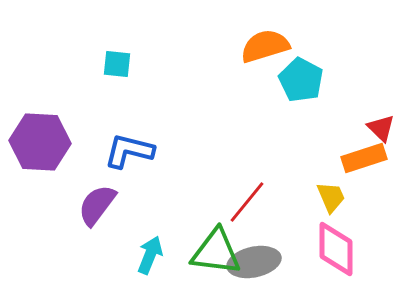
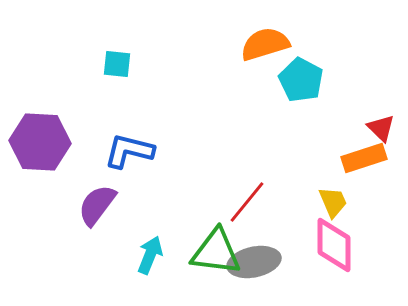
orange semicircle: moved 2 px up
yellow trapezoid: moved 2 px right, 5 px down
pink diamond: moved 2 px left, 4 px up
